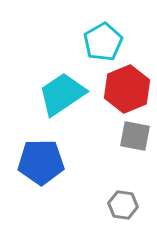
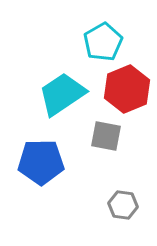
gray square: moved 29 px left
